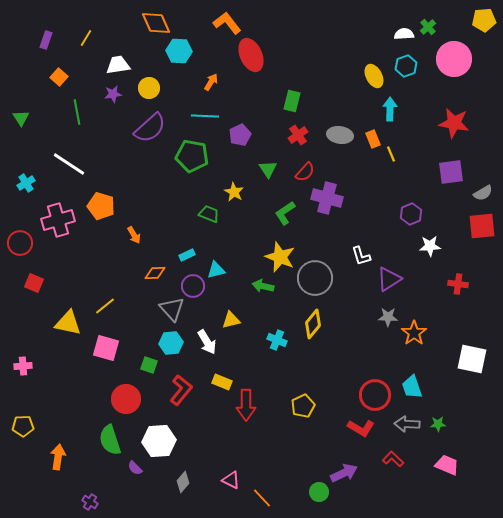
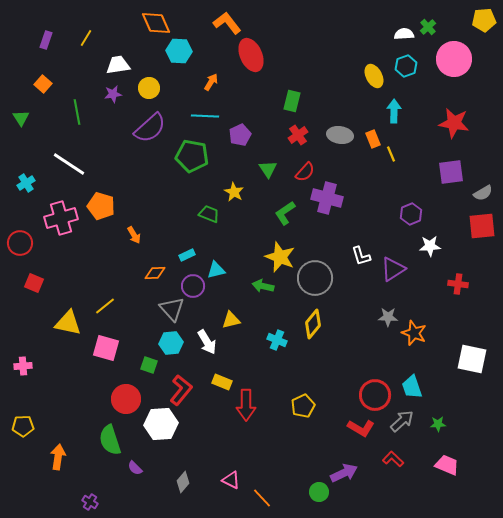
orange square at (59, 77): moved 16 px left, 7 px down
cyan arrow at (390, 109): moved 4 px right, 2 px down
pink cross at (58, 220): moved 3 px right, 2 px up
purple triangle at (389, 279): moved 4 px right, 10 px up
orange star at (414, 333): rotated 15 degrees counterclockwise
gray arrow at (407, 424): moved 5 px left, 3 px up; rotated 135 degrees clockwise
white hexagon at (159, 441): moved 2 px right, 17 px up
